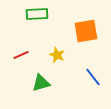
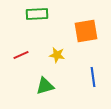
yellow star: rotated 14 degrees counterclockwise
blue line: rotated 30 degrees clockwise
green triangle: moved 4 px right, 3 px down
